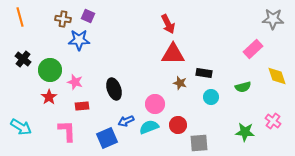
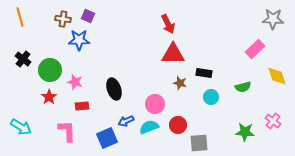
pink rectangle: moved 2 px right
